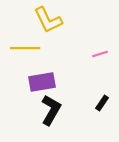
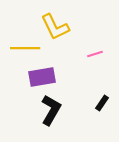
yellow L-shape: moved 7 px right, 7 px down
pink line: moved 5 px left
purple rectangle: moved 5 px up
